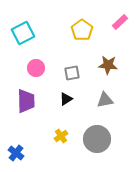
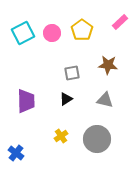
pink circle: moved 16 px right, 35 px up
gray triangle: rotated 24 degrees clockwise
